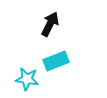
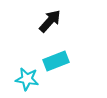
black arrow: moved 3 px up; rotated 15 degrees clockwise
